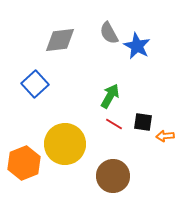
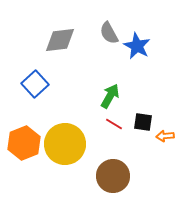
orange hexagon: moved 20 px up
